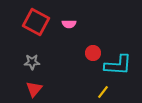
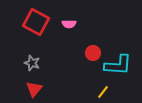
gray star: moved 1 px down; rotated 21 degrees clockwise
